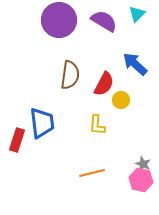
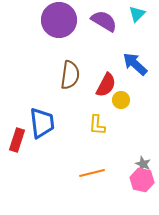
red semicircle: moved 2 px right, 1 px down
pink hexagon: moved 1 px right
